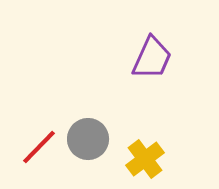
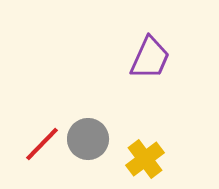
purple trapezoid: moved 2 px left
red line: moved 3 px right, 3 px up
